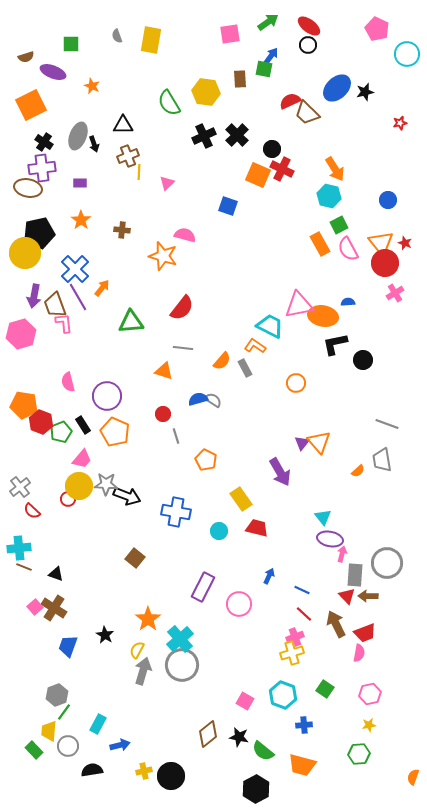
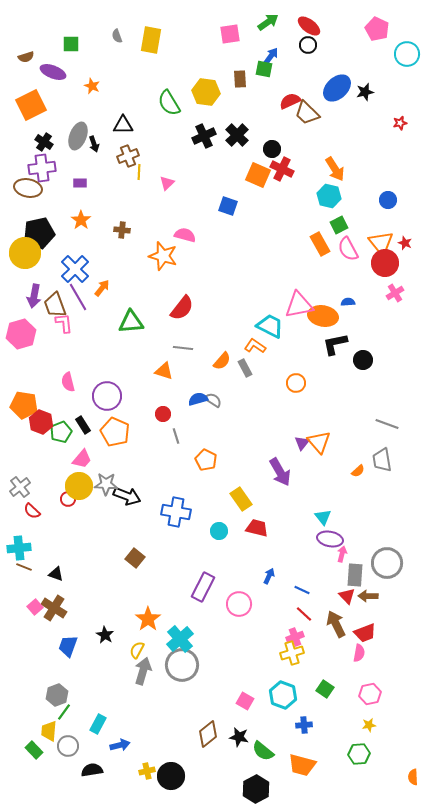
yellow cross at (144, 771): moved 3 px right
orange semicircle at (413, 777): rotated 21 degrees counterclockwise
